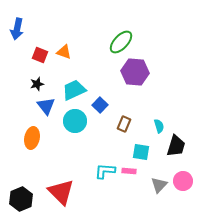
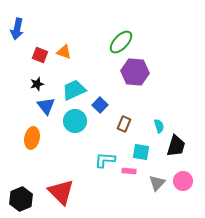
cyan L-shape: moved 11 px up
gray triangle: moved 2 px left, 2 px up
